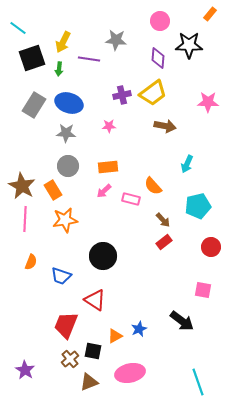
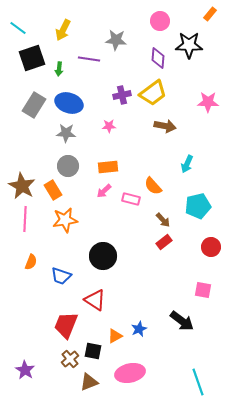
yellow arrow at (63, 42): moved 12 px up
